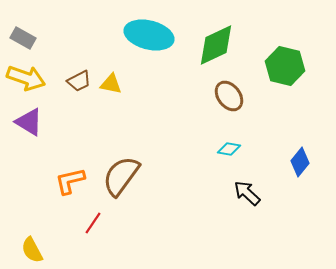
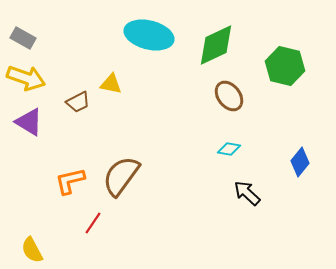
brown trapezoid: moved 1 px left, 21 px down
